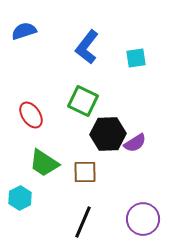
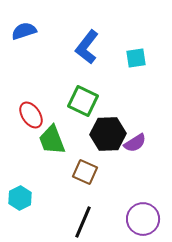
green trapezoid: moved 8 px right, 23 px up; rotated 36 degrees clockwise
brown square: rotated 25 degrees clockwise
